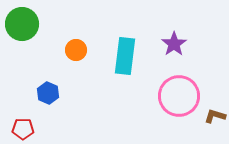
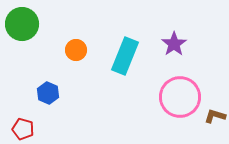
cyan rectangle: rotated 15 degrees clockwise
pink circle: moved 1 px right, 1 px down
red pentagon: rotated 15 degrees clockwise
